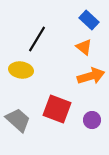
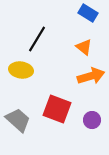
blue rectangle: moved 1 px left, 7 px up; rotated 12 degrees counterclockwise
